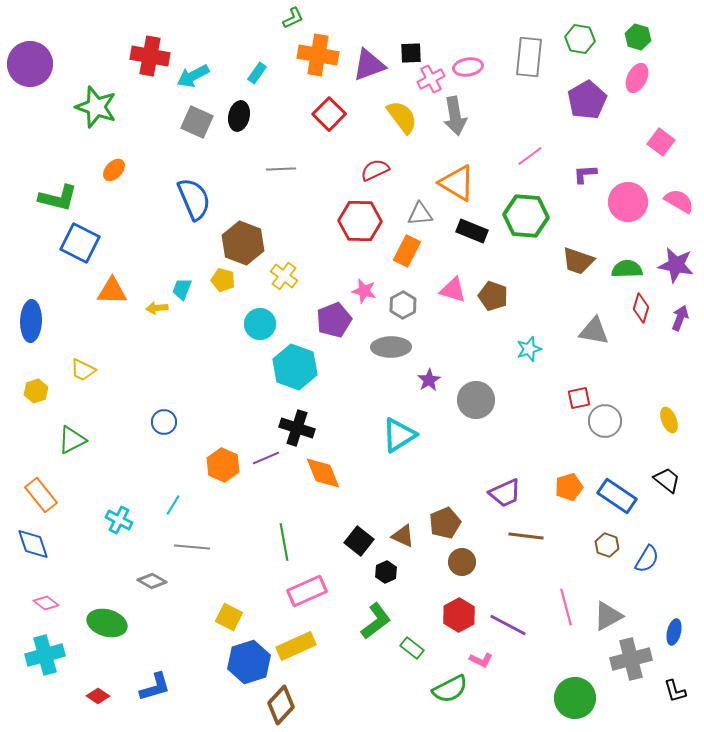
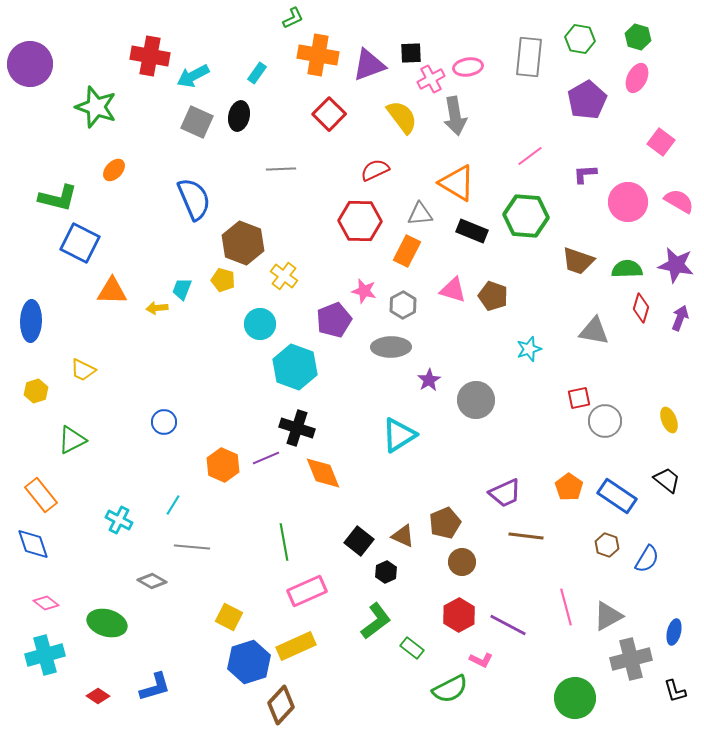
orange pentagon at (569, 487): rotated 20 degrees counterclockwise
